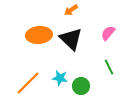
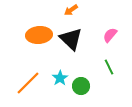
pink semicircle: moved 2 px right, 2 px down
cyan star: rotated 28 degrees clockwise
